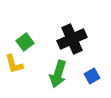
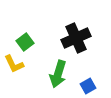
black cross: moved 4 px right, 1 px up
yellow L-shape: rotated 10 degrees counterclockwise
blue square: moved 4 px left, 10 px down
